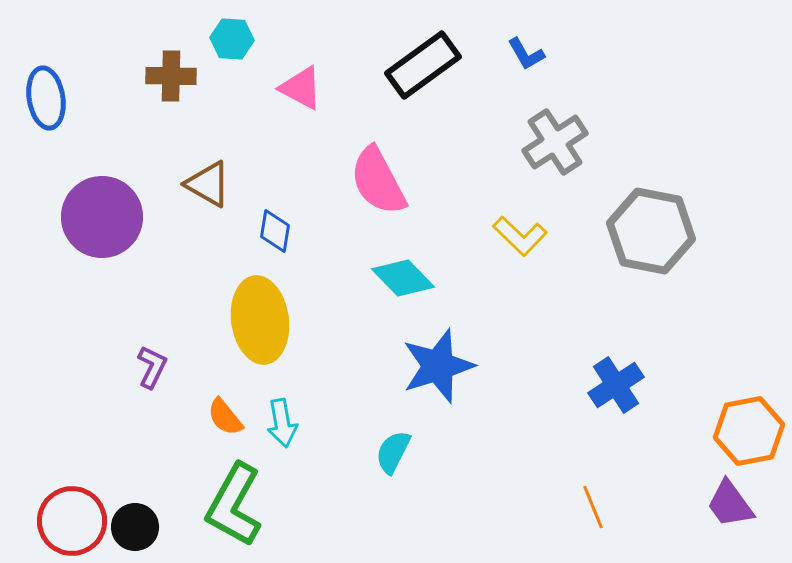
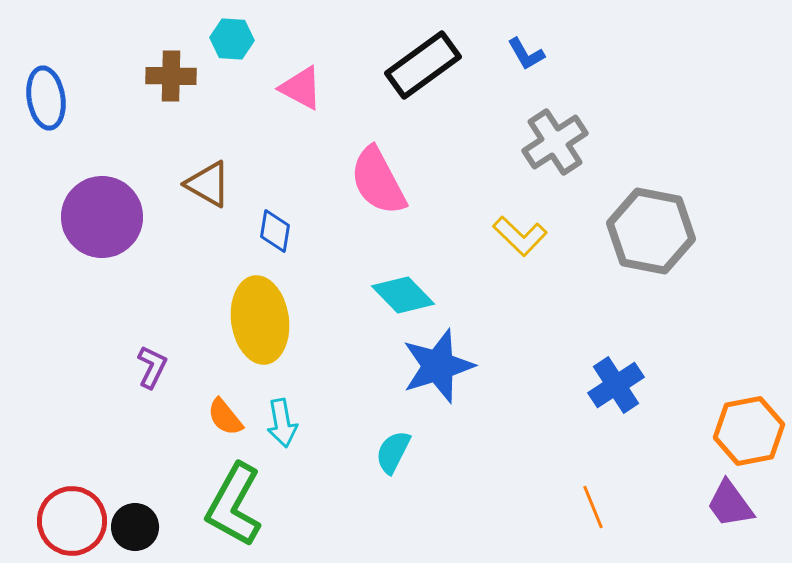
cyan diamond: moved 17 px down
